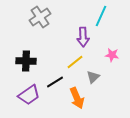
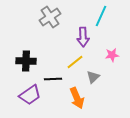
gray cross: moved 10 px right
pink star: rotated 16 degrees counterclockwise
black line: moved 2 px left, 3 px up; rotated 30 degrees clockwise
purple trapezoid: moved 1 px right
